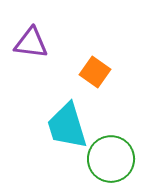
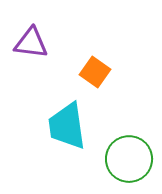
cyan trapezoid: rotated 9 degrees clockwise
green circle: moved 18 px right
